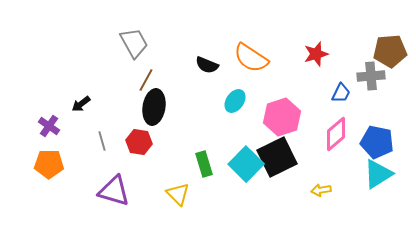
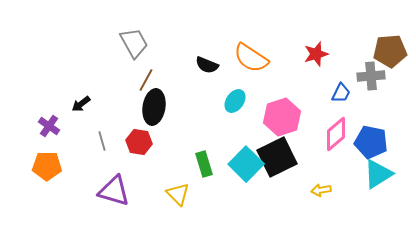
blue pentagon: moved 6 px left
orange pentagon: moved 2 px left, 2 px down
